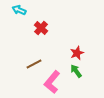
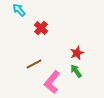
cyan arrow: rotated 24 degrees clockwise
